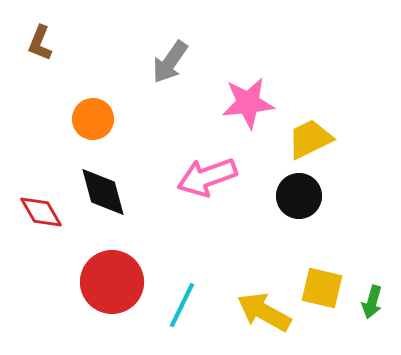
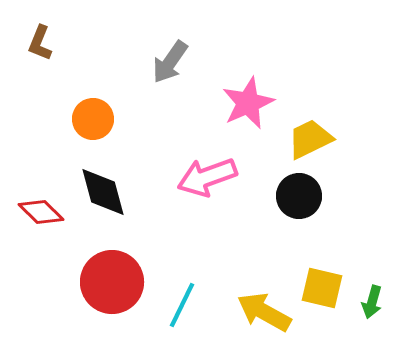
pink star: rotated 18 degrees counterclockwise
red diamond: rotated 15 degrees counterclockwise
